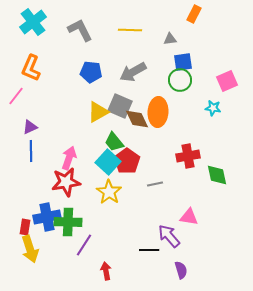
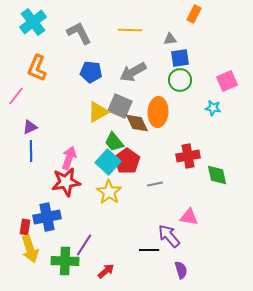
gray L-shape: moved 1 px left, 3 px down
blue square: moved 3 px left, 4 px up
orange L-shape: moved 6 px right
brown diamond: moved 4 px down
green cross: moved 3 px left, 39 px down
red arrow: rotated 60 degrees clockwise
